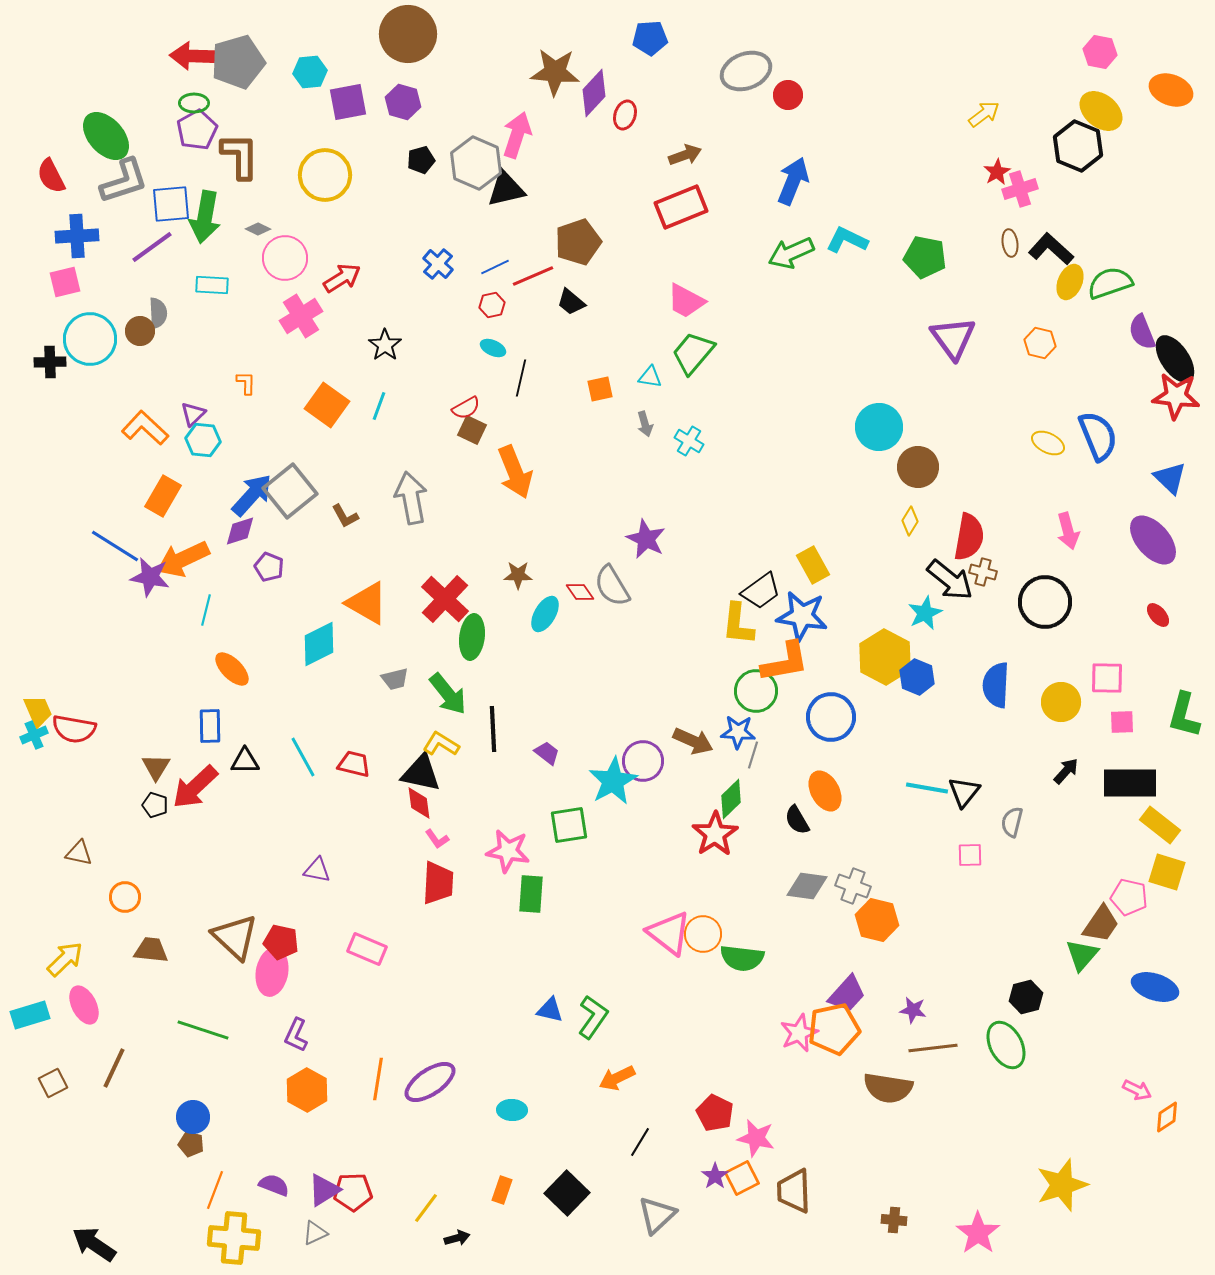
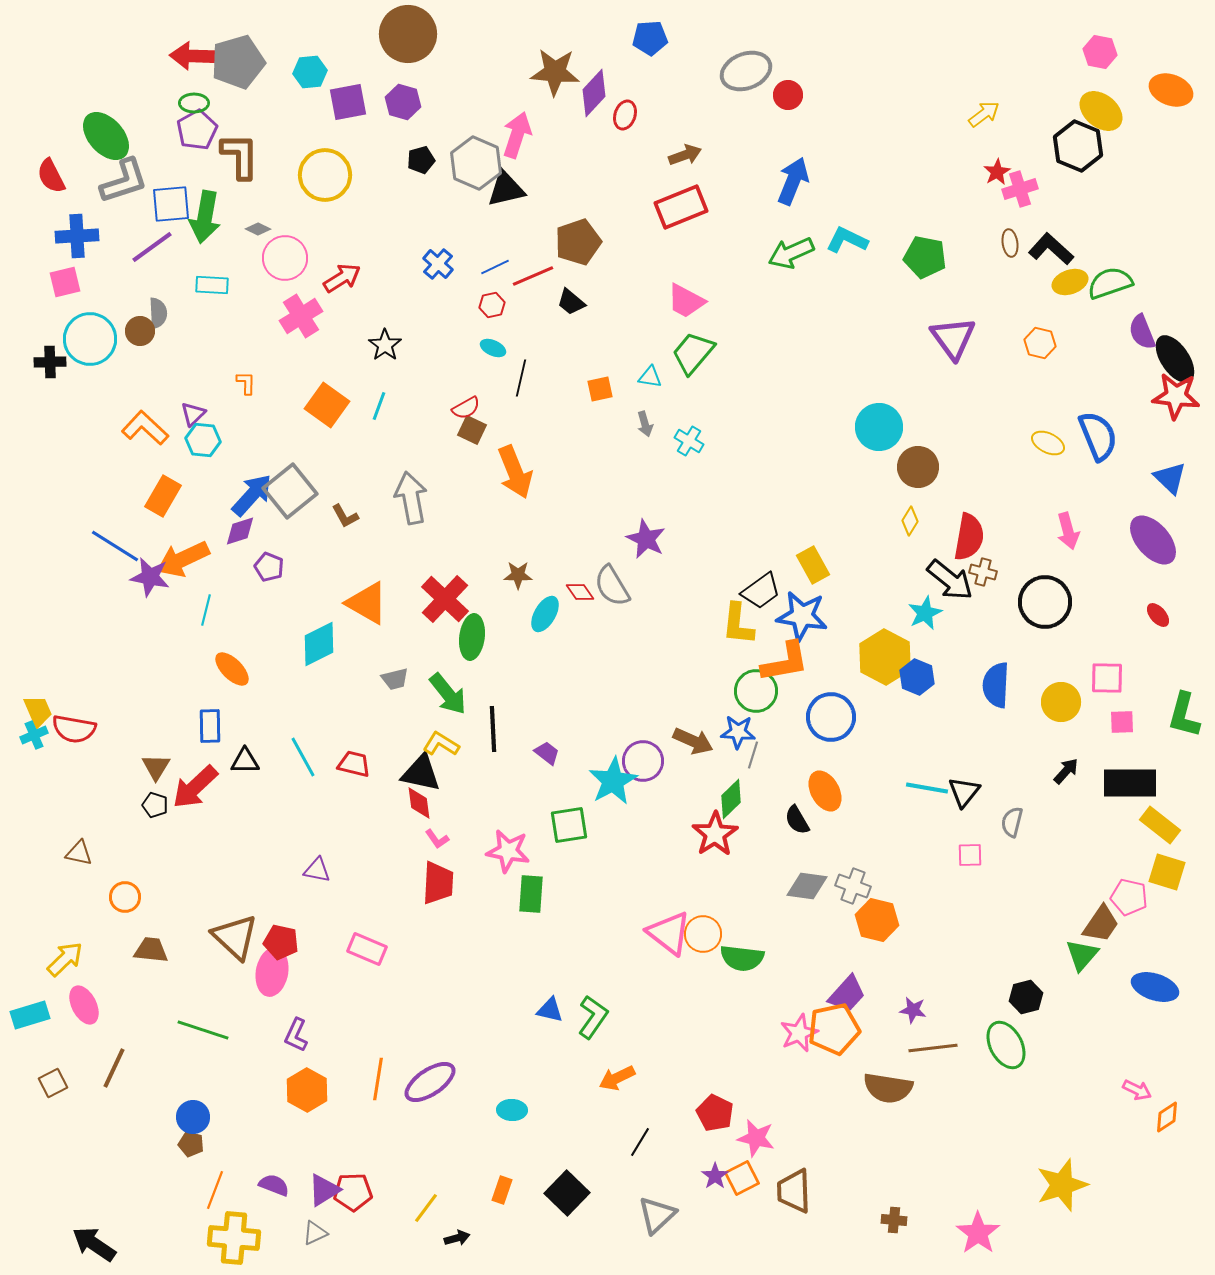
yellow ellipse at (1070, 282): rotated 48 degrees clockwise
